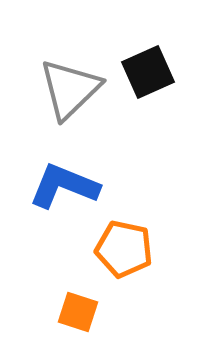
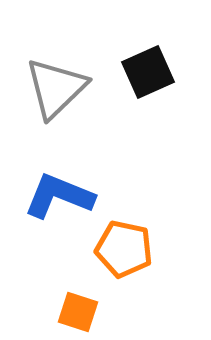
gray triangle: moved 14 px left, 1 px up
blue L-shape: moved 5 px left, 10 px down
